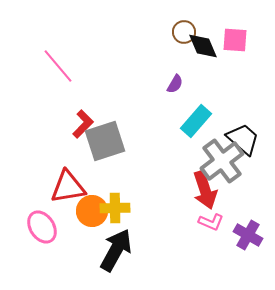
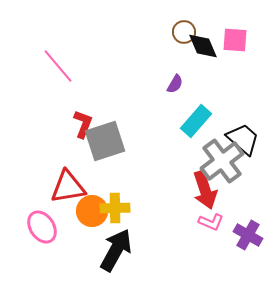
red L-shape: rotated 24 degrees counterclockwise
